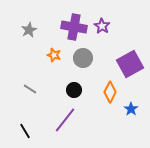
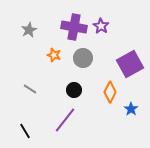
purple star: moved 1 px left
